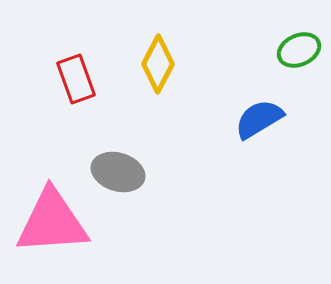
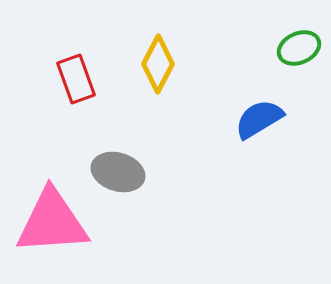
green ellipse: moved 2 px up
